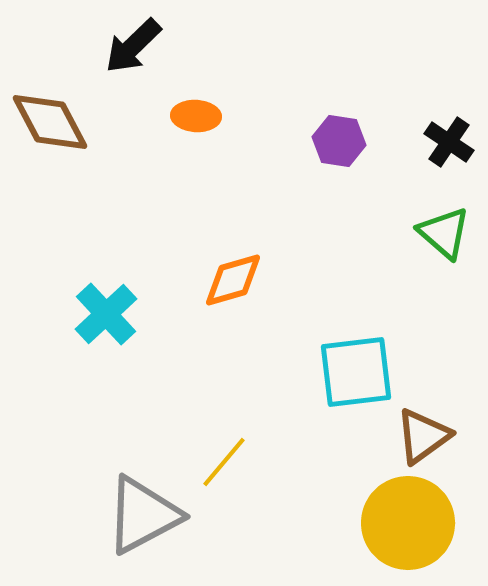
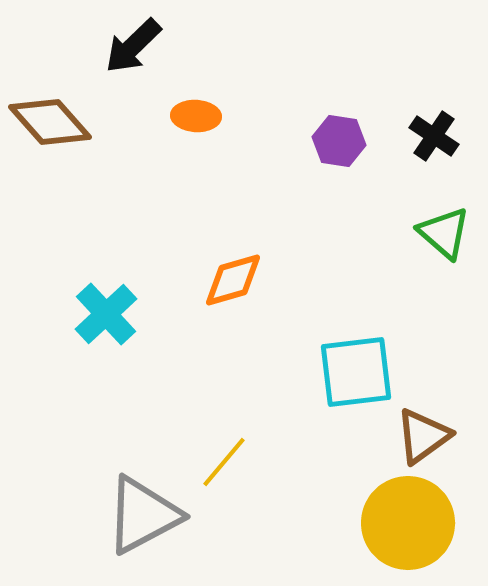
brown diamond: rotated 14 degrees counterclockwise
black cross: moved 15 px left, 6 px up
